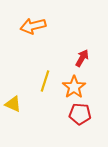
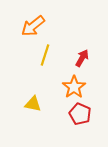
orange arrow: rotated 25 degrees counterclockwise
yellow line: moved 26 px up
yellow triangle: moved 20 px right; rotated 12 degrees counterclockwise
red pentagon: rotated 20 degrees clockwise
